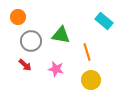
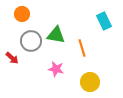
orange circle: moved 4 px right, 3 px up
cyan rectangle: rotated 24 degrees clockwise
green triangle: moved 5 px left
orange line: moved 5 px left, 4 px up
red arrow: moved 13 px left, 7 px up
yellow circle: moved 1 px left, 2 px down
